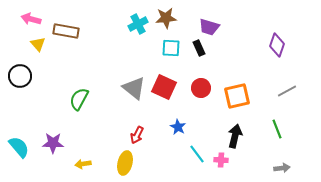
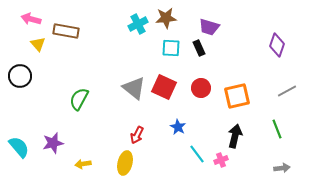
purple star: rotated 15 degrees counterclockwise
pink cross: rotated 24 degrees counterclockwise
